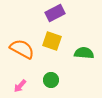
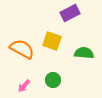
purple rectangle: moved 15 px right
green circle: moved 2 px right
pink arrow: moved 4 px right
